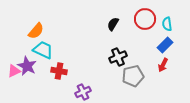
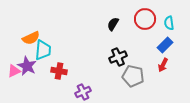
cyan semicircle: moved 2 px right, 1 px up
orange semicircle: moved 5 px left, 7 px down; rotated 24 degrees clockwise
cyan trapezoid: rotated 70 degrees clockwise
gray pentagon: rotated 25 degrees clockwise
